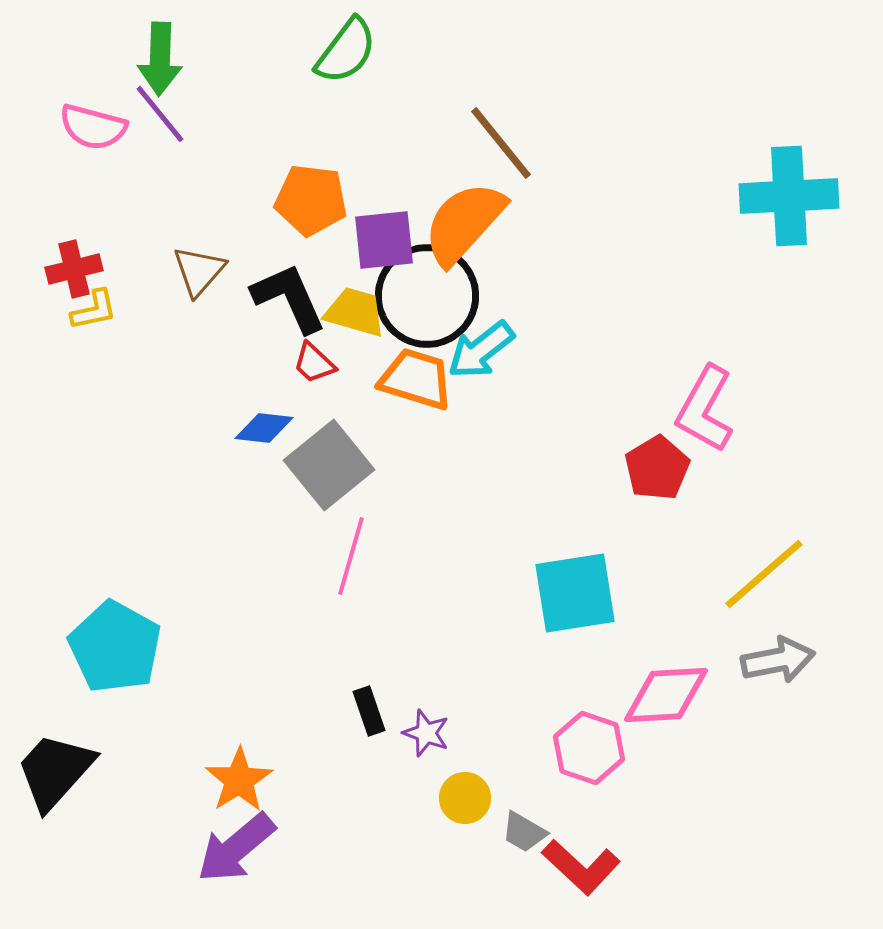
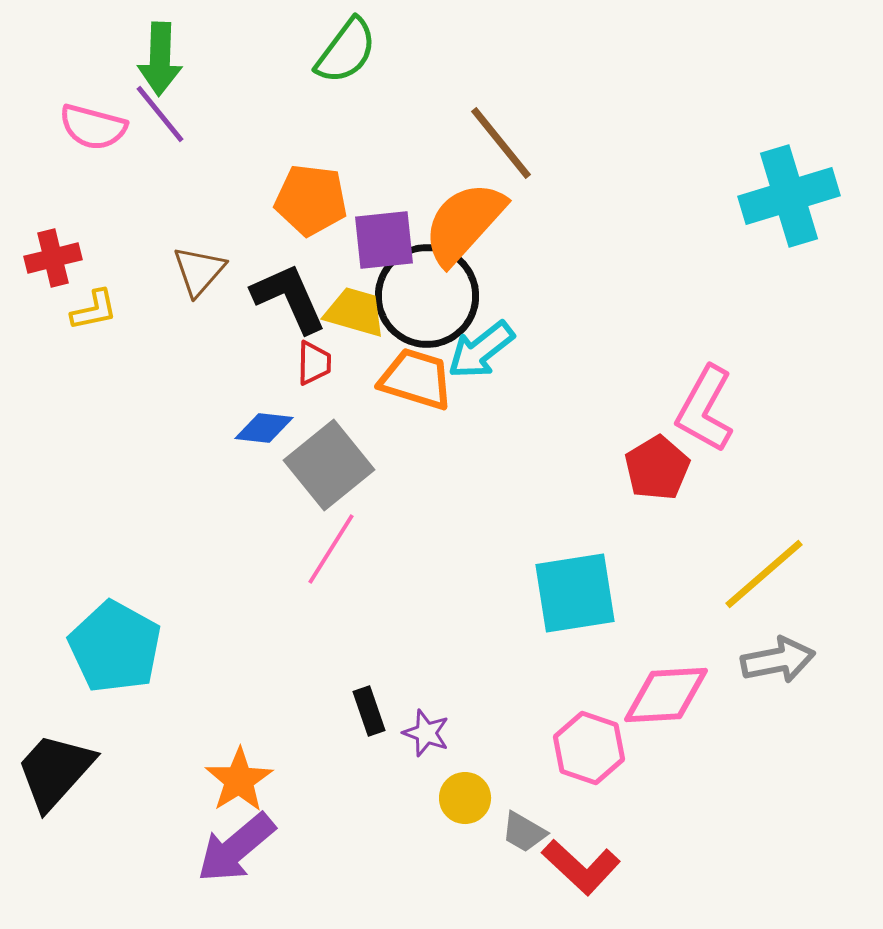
cyan cross: rotated 14 degrees counterclockwise
red cross: moved 21 px left, 11 px up
red trapezoid: rotated 132 degrees counterclockwise
pink line: moved 20 px left, 7 px up; rotated 16 degrees clockwise
